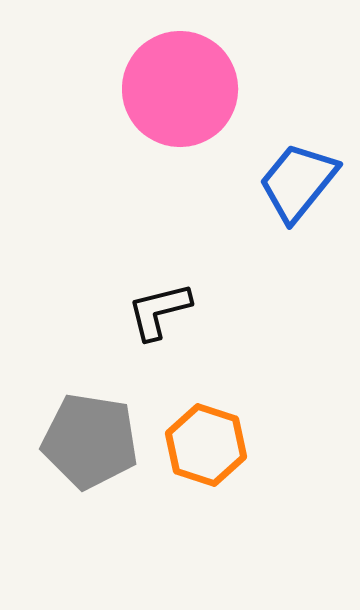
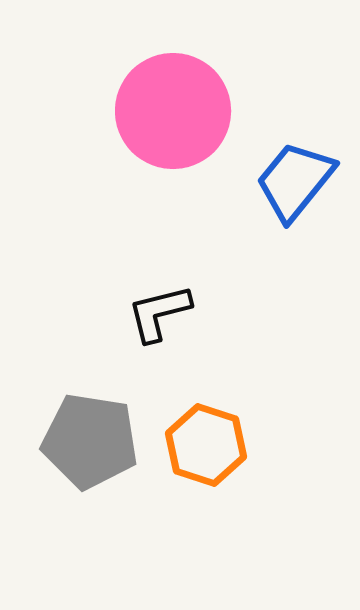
pink circle: moved 7 px left, 22 px down
blue trapezoid: moved 3 px left, 1 px up
black L-shape: moved 2 px down
